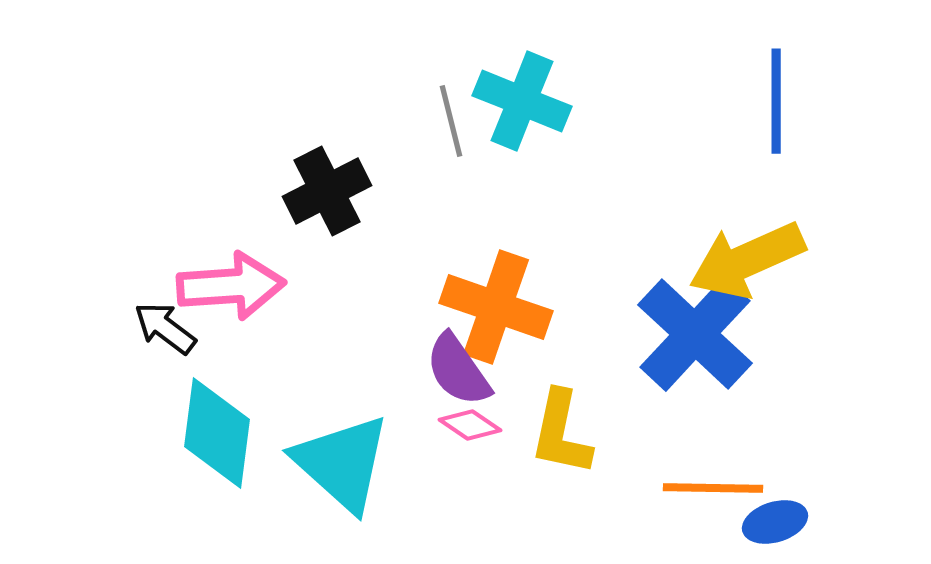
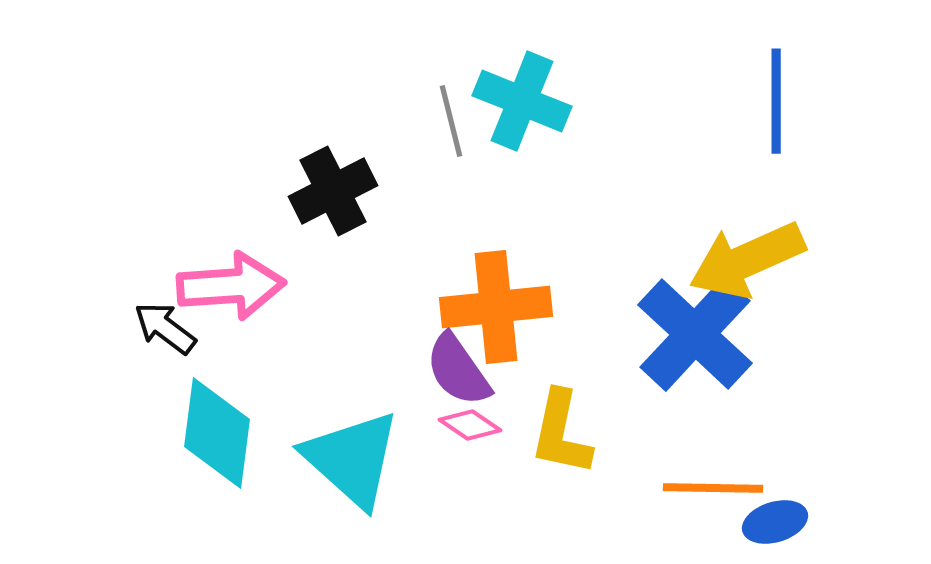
black cross: moved 6 px right
orange cross: rotated 25 degrees counterclockwise
cyan triangle: moved 10 px right, 4 px up
